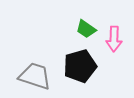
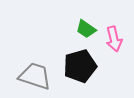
pink arrow: rotated 15 degrees counterclockwise
